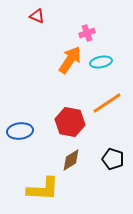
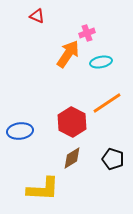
orange arrow: moved 2 px left, 6 px up
red hexagon: moved 2 px right; rotated 16 degrees clockwise
brown diamond: moved 1 px right, 2 px up
